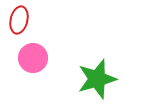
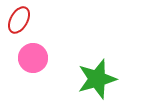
red ellipse: rotated 16 degrees clockwise
